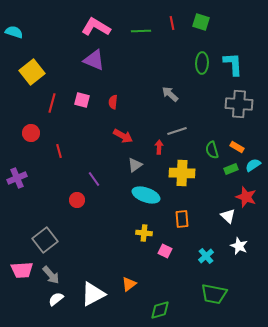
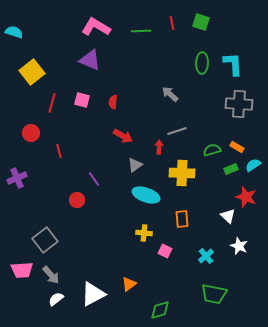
purple triangle at (94, 60): moved 4 px left
green semicircle at (212, 150): rotated 90 degrees clockwise
